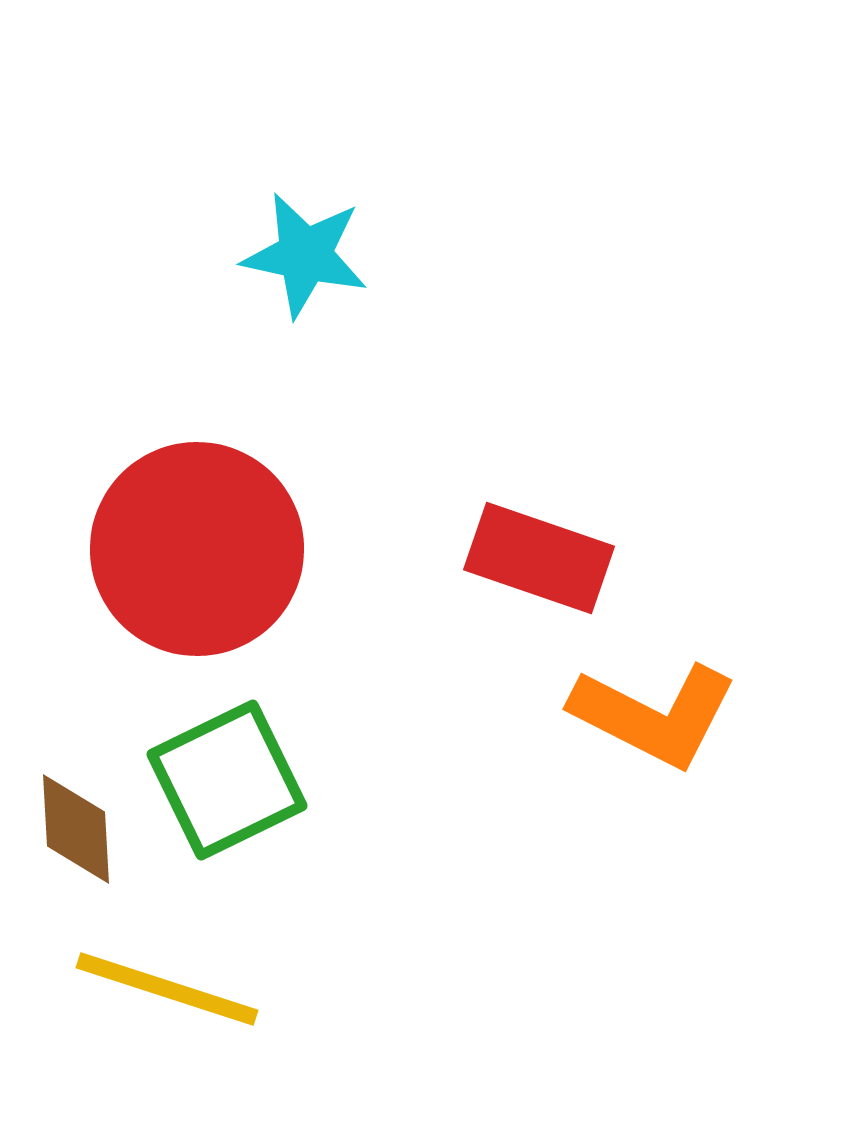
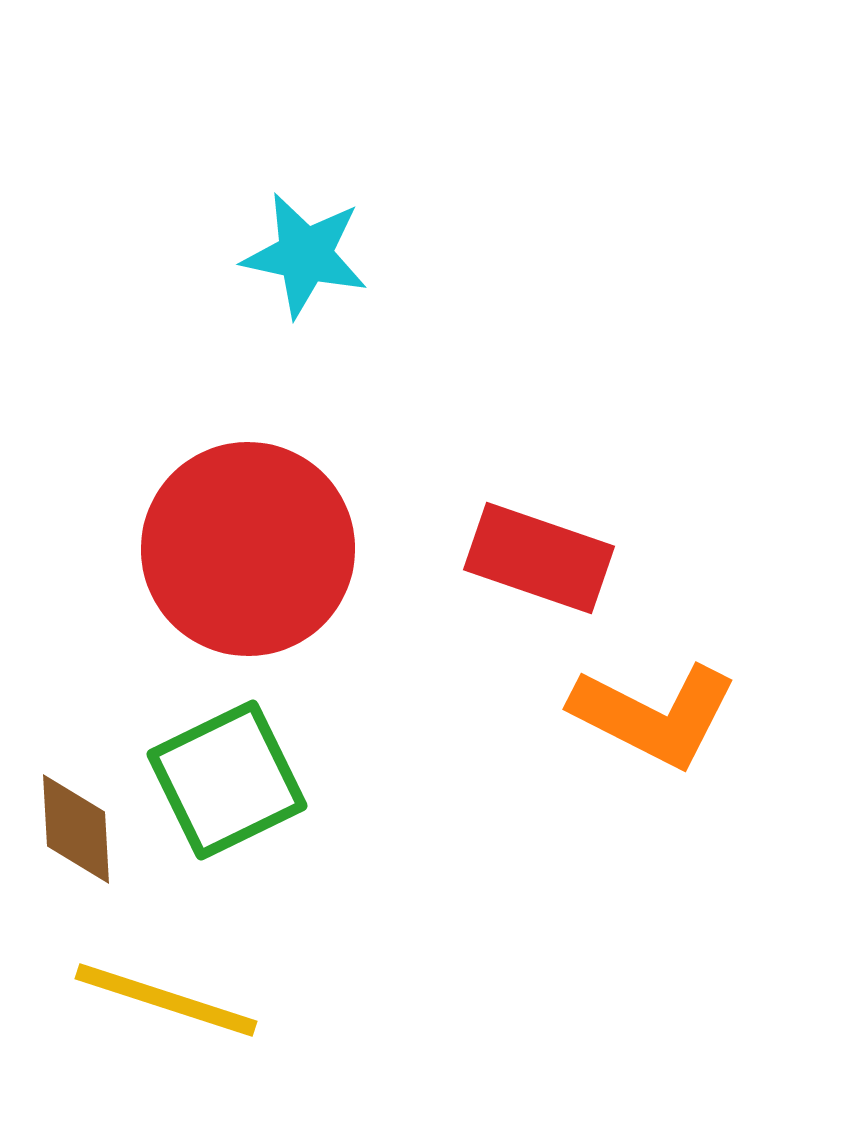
red circle: moved 51 px right
yellow line: moved 1 px left, 11 px down
